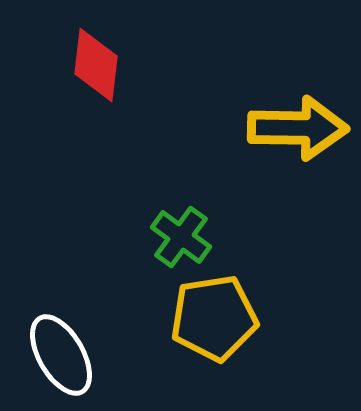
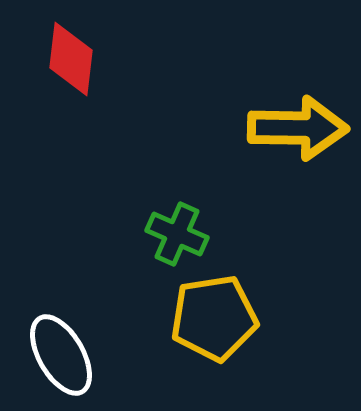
red diamond: moved 25 px left, 6 px up
green cross: moved 4 px left, 3 px up; rotated 12 degrees counterclockwise
